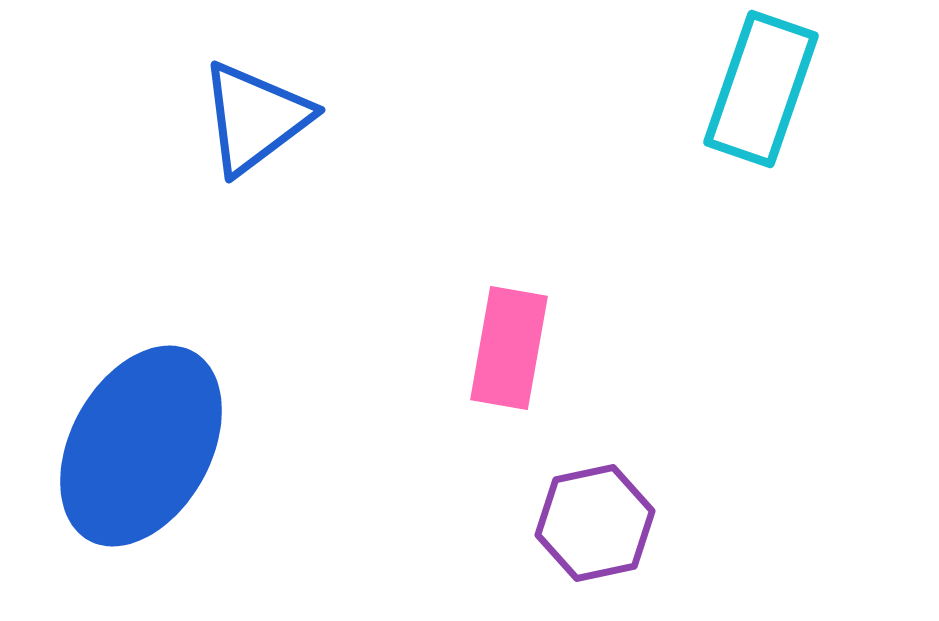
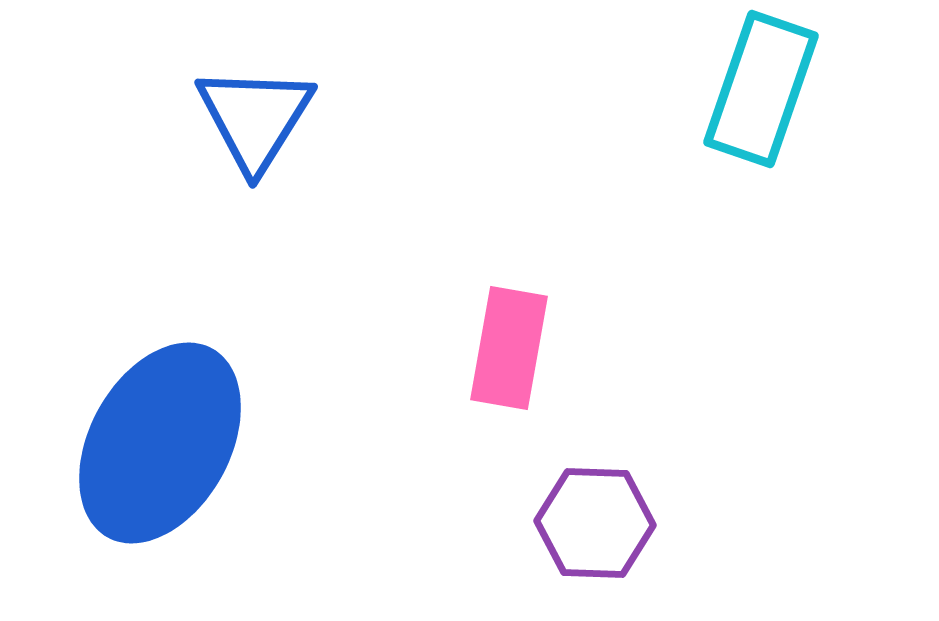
blue triangle: rotated 21 degrees counterclockwise
blue ellipse: moved 19 px right, 3 px up
purple hexagon: rotated 14 degrees clockwise
